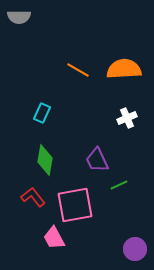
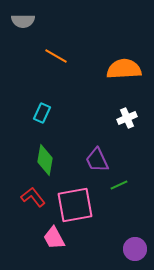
gray semicircle: moved 4 px right, 4 px down
orange line: moved 22 px left, 14 px up
